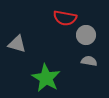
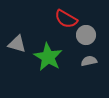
red semicircle: moved 1 px right, 1 px down; rotated 20 degrees clockwise
gray semicircle: rotated 21 degrees counterclockwise
green star: moved 2 px right, 21 px up
